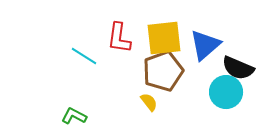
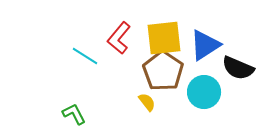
red L-shape: rotated 32 degrees clockwise
blue triangle: rotated 8 degrees clockwise
cyan line: moved 1 px right
brown pentagon: rotated 18 degrees counterclockwise
cyan circle: moved 22 px left
yellow semicircle: moved 2 px left
green L-shape: moved 2 px up; rotated 35 degrees clockwise
